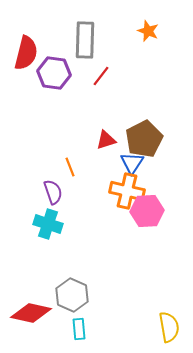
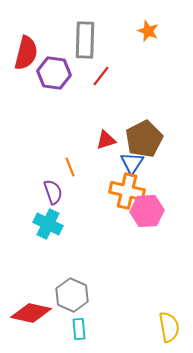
cyan cross: rotated 8 degrees clockwise
